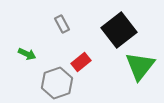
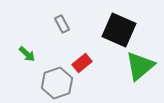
black square: rotated 28 degrees counterclockwise
green arrow: rotated 18 degrees clockwise
red rectangle: moved 1 px right, 1 px down
green triangle: rotated 12 degrees clockwise
